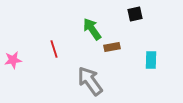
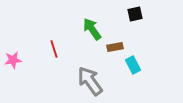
brown rectangle: moved 3 px right
cyan rectangle: moved 18 px left, 5 px down; rotated 30 degrees counterclockwise
